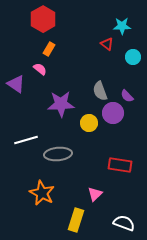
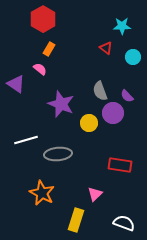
red triangle: moved 1 px left, 4 px down
purple star: rotated 24 degrees clockwise
